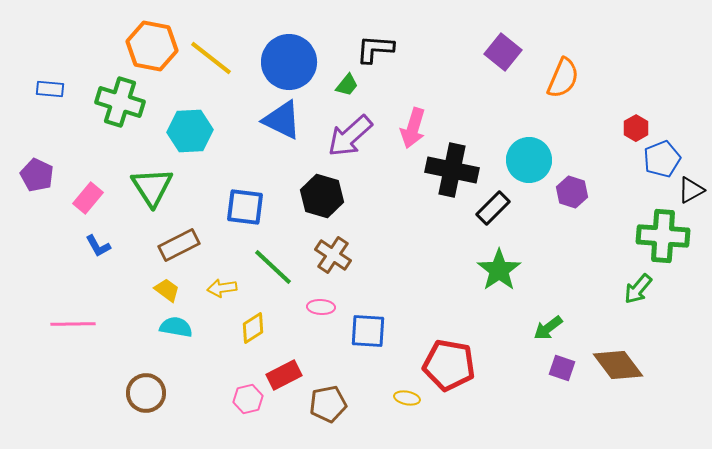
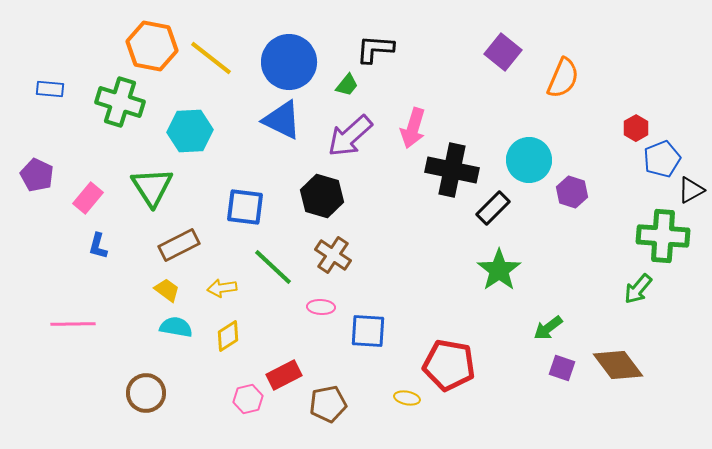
blue L-shape at (98, 246): rotated 44 degrees clockwise
yellow diamond at (253, 328): moved 25 px left, 8 px down
